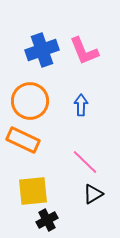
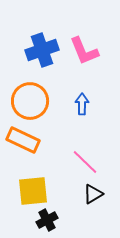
blue arrow: moved 1 px right, 1 px up
